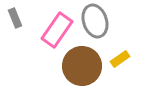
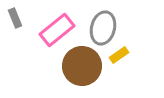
gray ellipse: moved 8 px right, 7 px down; rotated 32 degrees clockwise
pink rectangle: rotated 16 degrees clockwise
yellow rectangle: moved 1 px left, 4 px up
